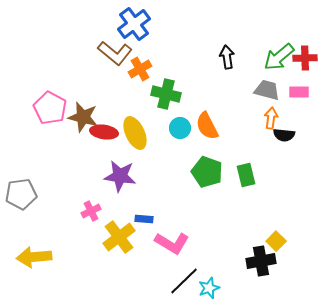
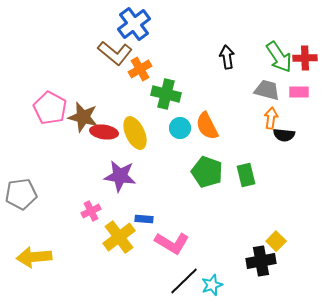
green arrow: rotated 84 degrees counterclockwise
cyan star: moved 3 px right, 3 px up
